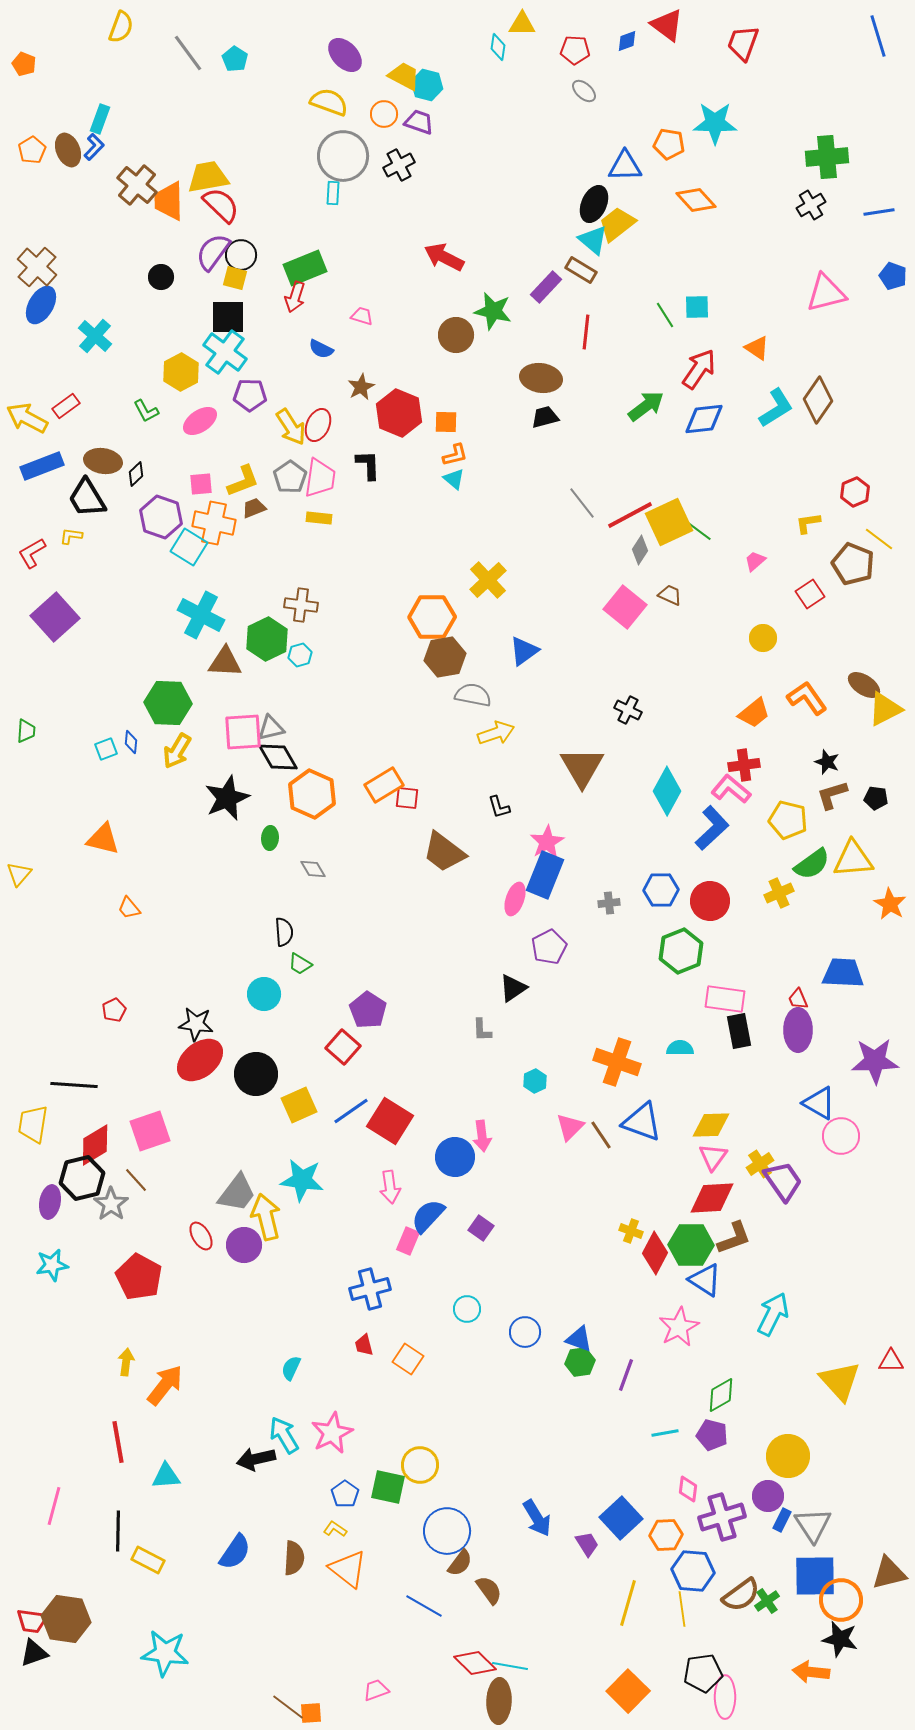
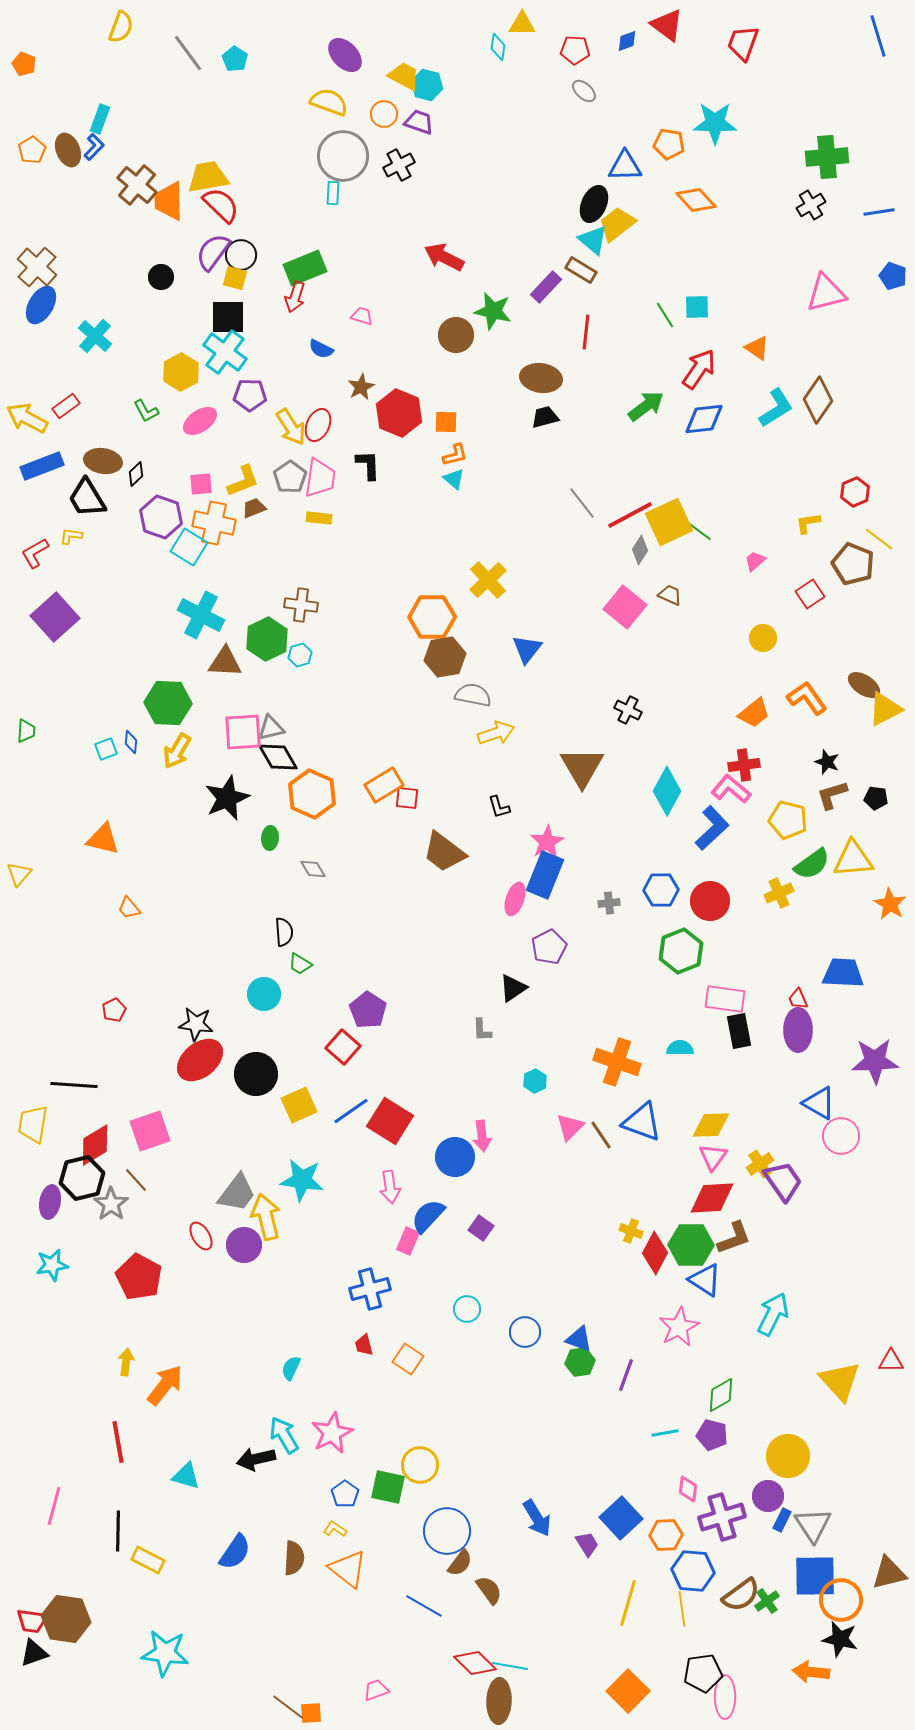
red L-shape at (32, 553): moved 3 px right
blue triangle at (524, 651): moved 3 px right, 2 px up; rotated 16 degrees counterclockwise
cyan triangle at (166, 1476): moved 20 px right; rotated 20 degrees clockwise
